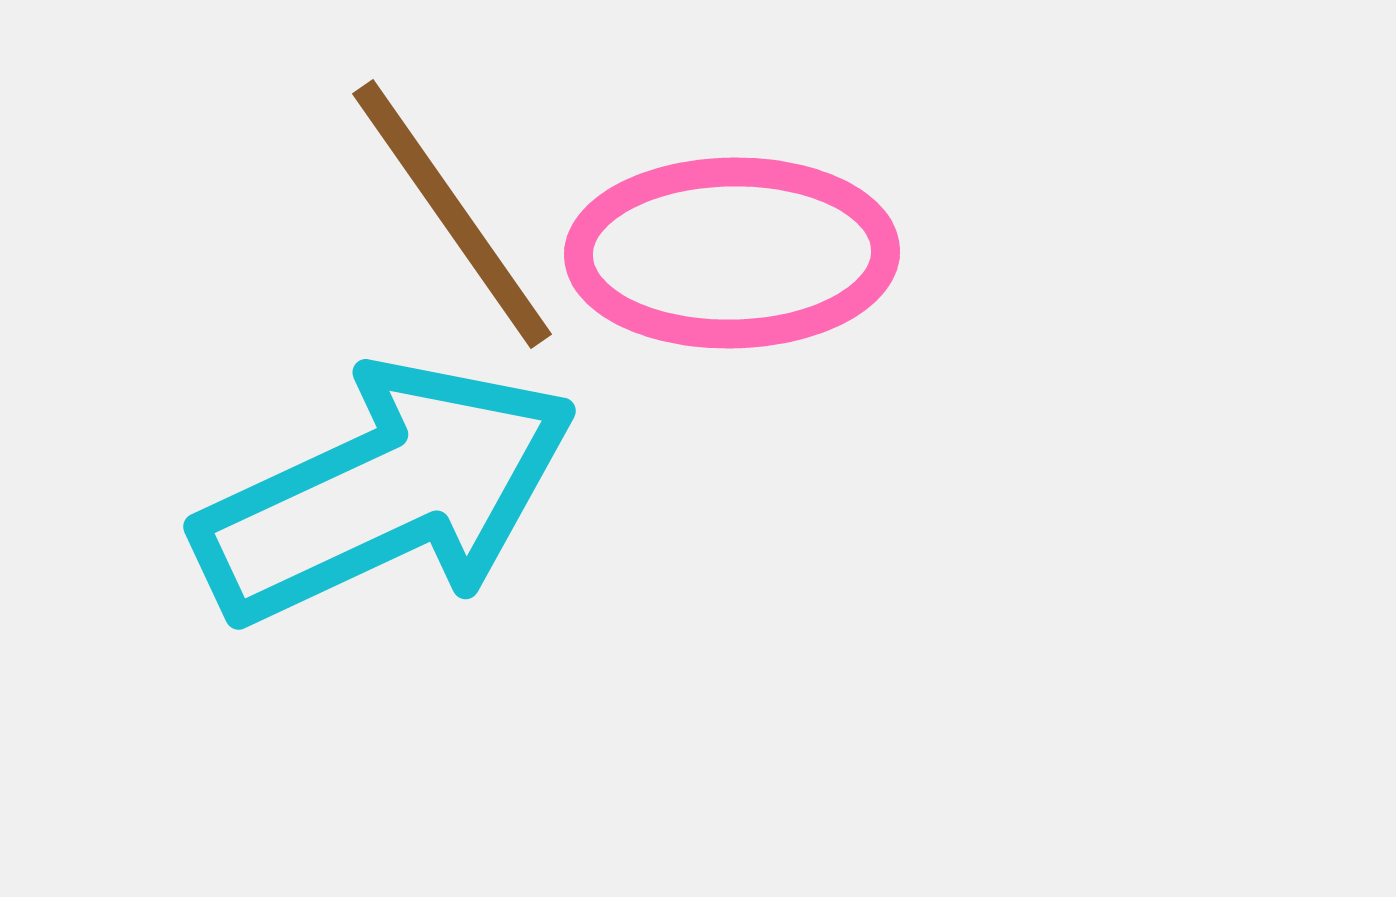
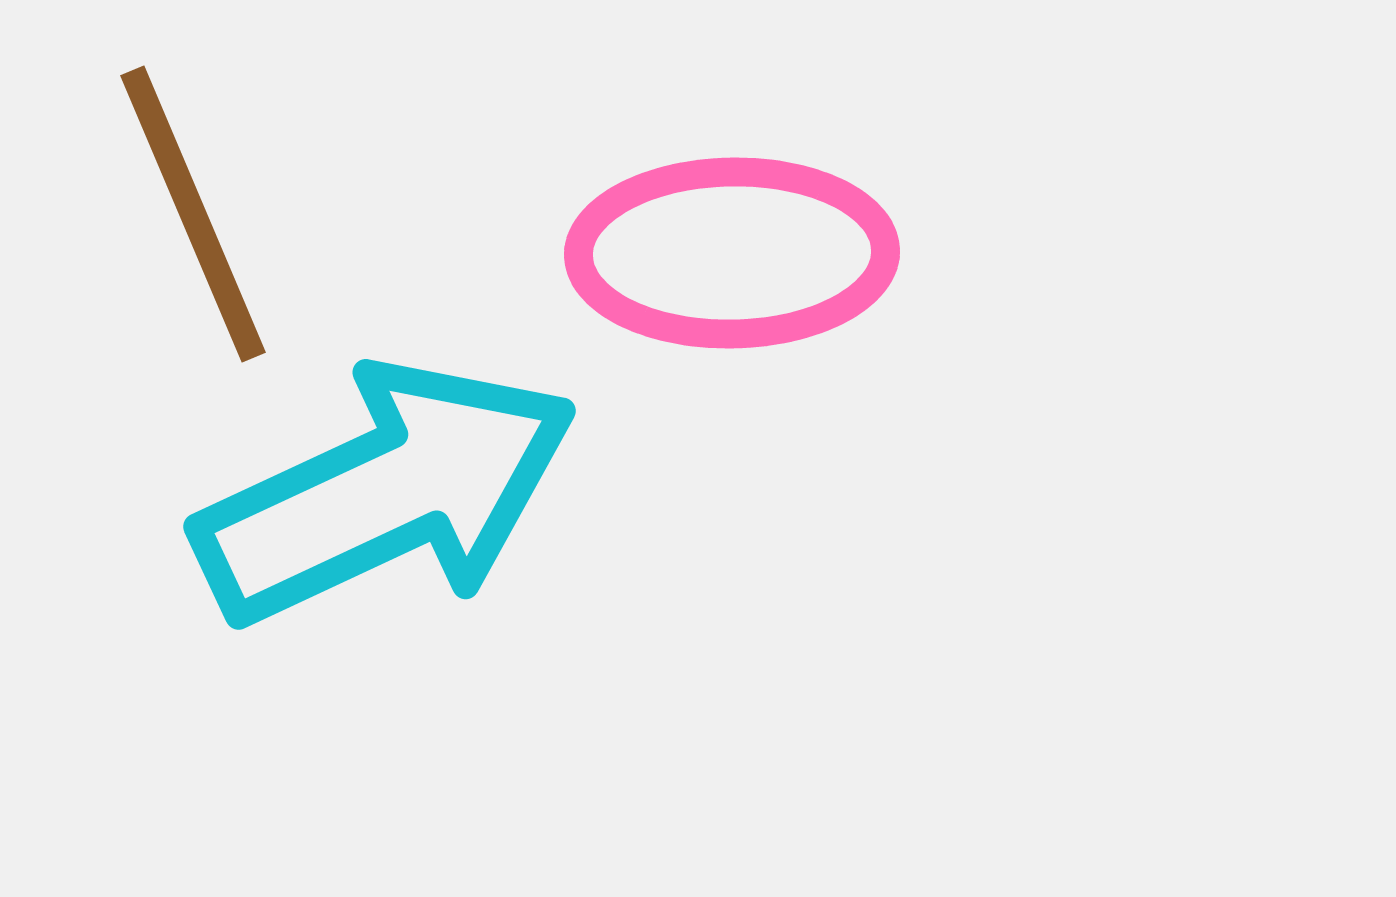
brown line: moved 259 px left; rotated 12 degrees clockwise
